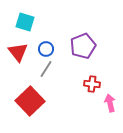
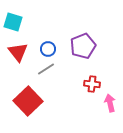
cyan square: moved 12 px left
blue circle: moved 2 px right
gray line: rotated 24 degrees clockwise
red square: moved 2 px left
